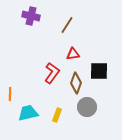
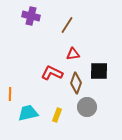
red L-shape: rotated 100 degrees counterclockwise
